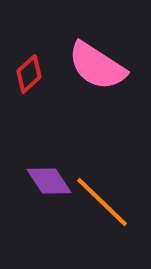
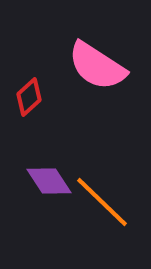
red diamond: moved 23 px down
